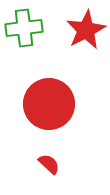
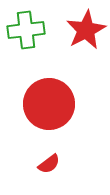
green cross: moved 2 px right, 2 px down
red semicircle: rotated 100 degrees clockwise
